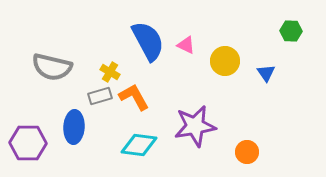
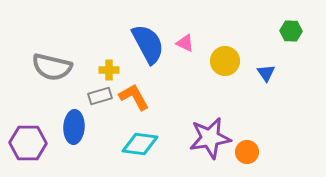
blue semicircle: moved 3 px down
pink triangle: moved 1 px left, 2 px up
yellow cross: moved 1 px left, 2 px up; rotated 30 degrees counterclockwise
purple star: moved 15 px right, 12 px down
cyan diamond: moved 1 px right, 1 px up
